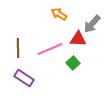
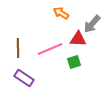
orange arrow: moved 2 px right, 1 px up
green square: moved 1 px right, 1 px up; rotated 24 degrees clockwise
